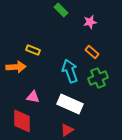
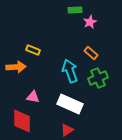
green rectangle: moved 14 px right; rotated 48 degrees counterclockwise
pink star: rotated 16 degrees counterclockwise
orange rectangle: moved 1 px left, 1 px down
